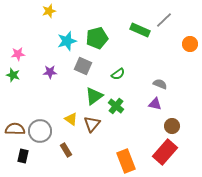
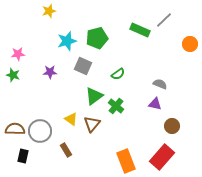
red rectangle: moved 3 px left, 5 px down
